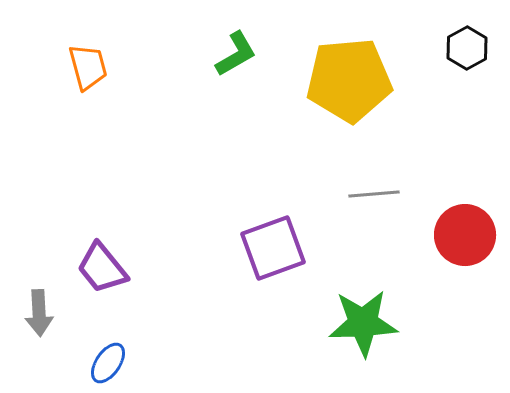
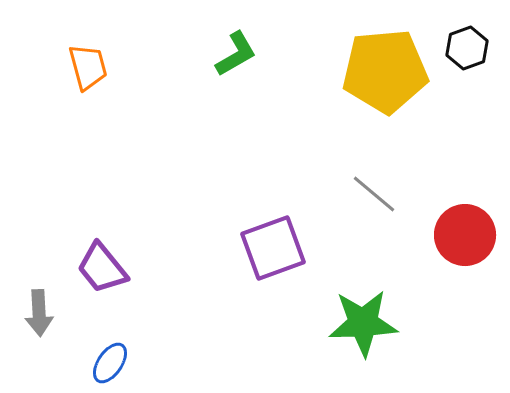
black hexagon: rotated 9 degrees clockwise
yellow pentagon: moved 36 px right, 9 px up
gray line: rotated 45 degrees clockwise
blue ellipse: moved 2 px right
